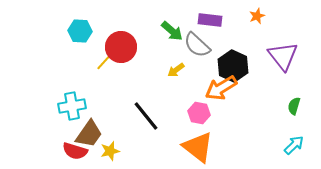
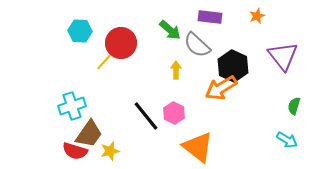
purple rectangle: moved 3 px up
green arrow: moved 2 px left, 1 px up
red circle: moved 4 px up
yellow arrow: rotated 126 degrees clockwise
cyan cross: rotated 8 degrees counterclockwise
pink hexagon: moved 25 px left; rotated 15 degrees clockwise
cyan arrow: moved 7 px left, 5 px up; rotated 75 degrees clockwise
